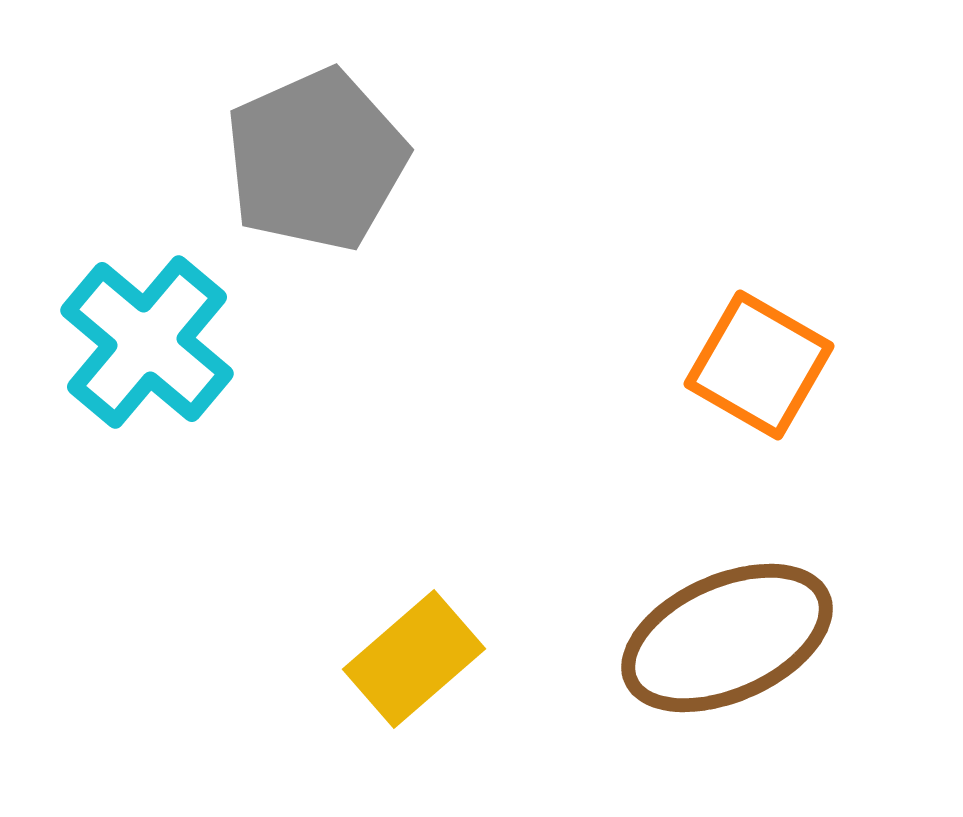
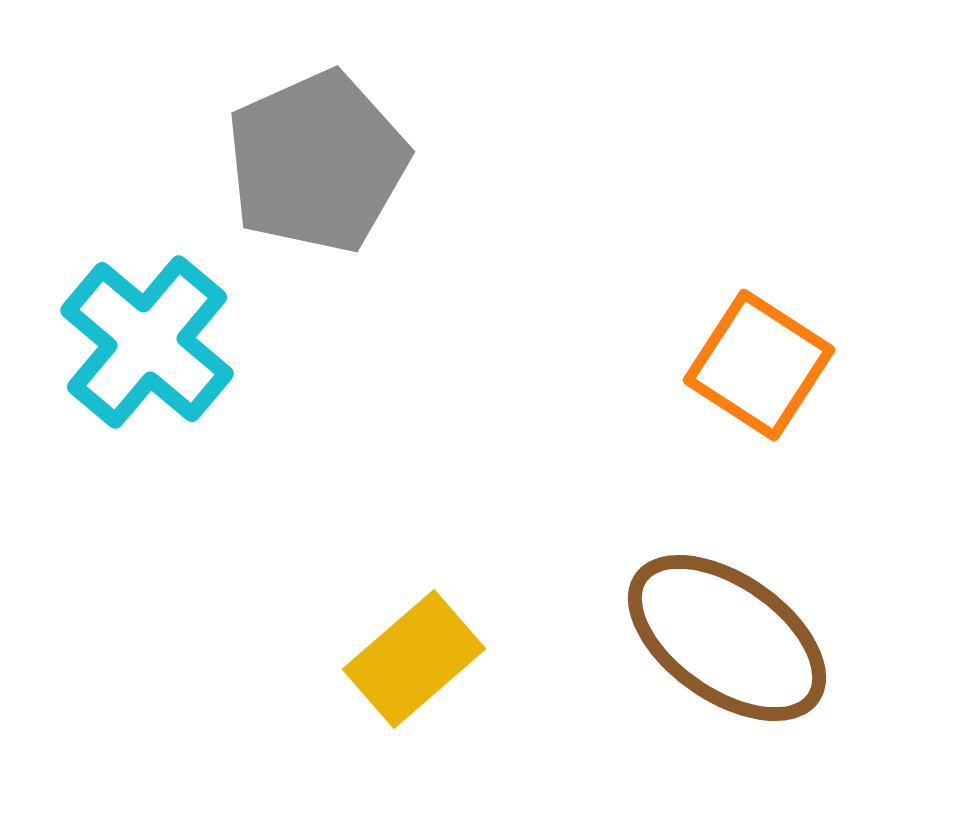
gray pentagon: moved 1 px right, 2 px down
orange square: rotated 3 degrees clockwise
brown ellipse: rotated 59 degrees clockwise
